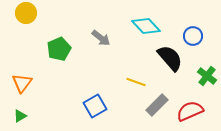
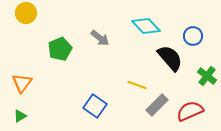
gray arrow: moved 1 px left
green pentagon: moved 1 px right
yellow line: moved 1 px right, 3 px down
blue square: rotated 25 degrees counterclockwise
